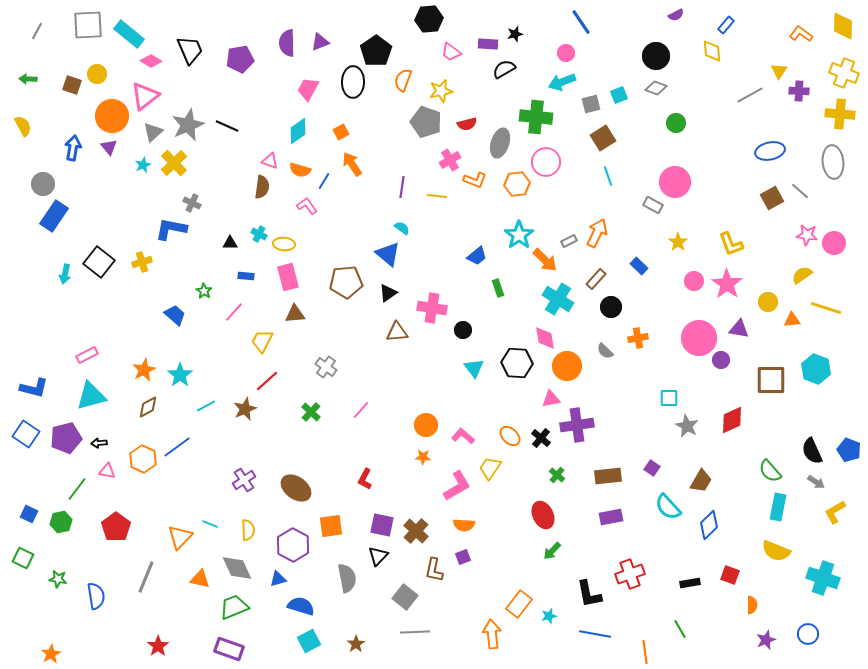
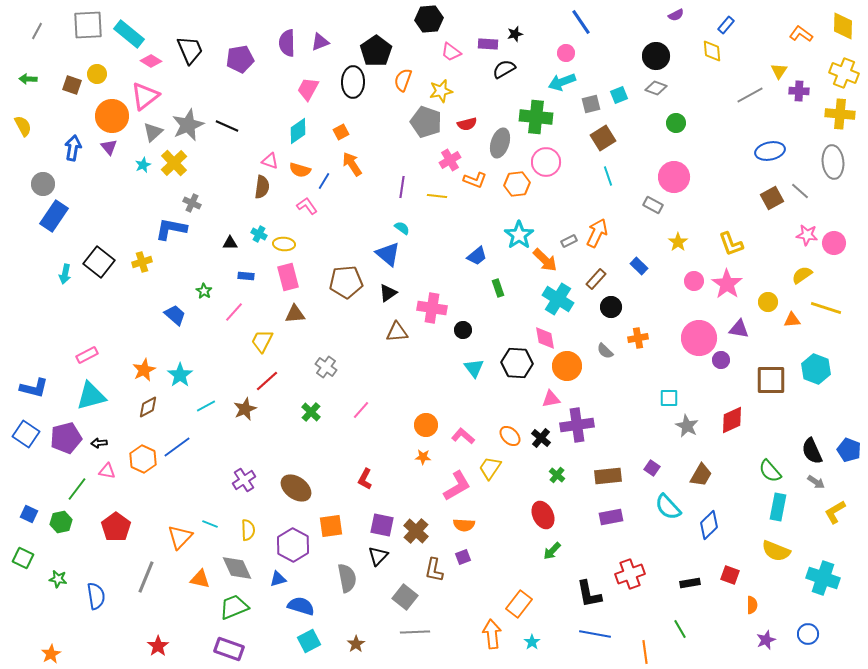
pink circle at (675, 182): moved 1 px left, 5 px up
brown trapezoid at (701, 481): moved 6 px up
cyan star at (549, 616): moved 17 px left, 26 px down; rotated 21 degrees counterclockwise
